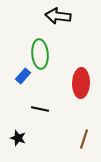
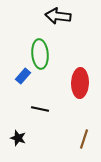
red ellipse: moved 1 px left
